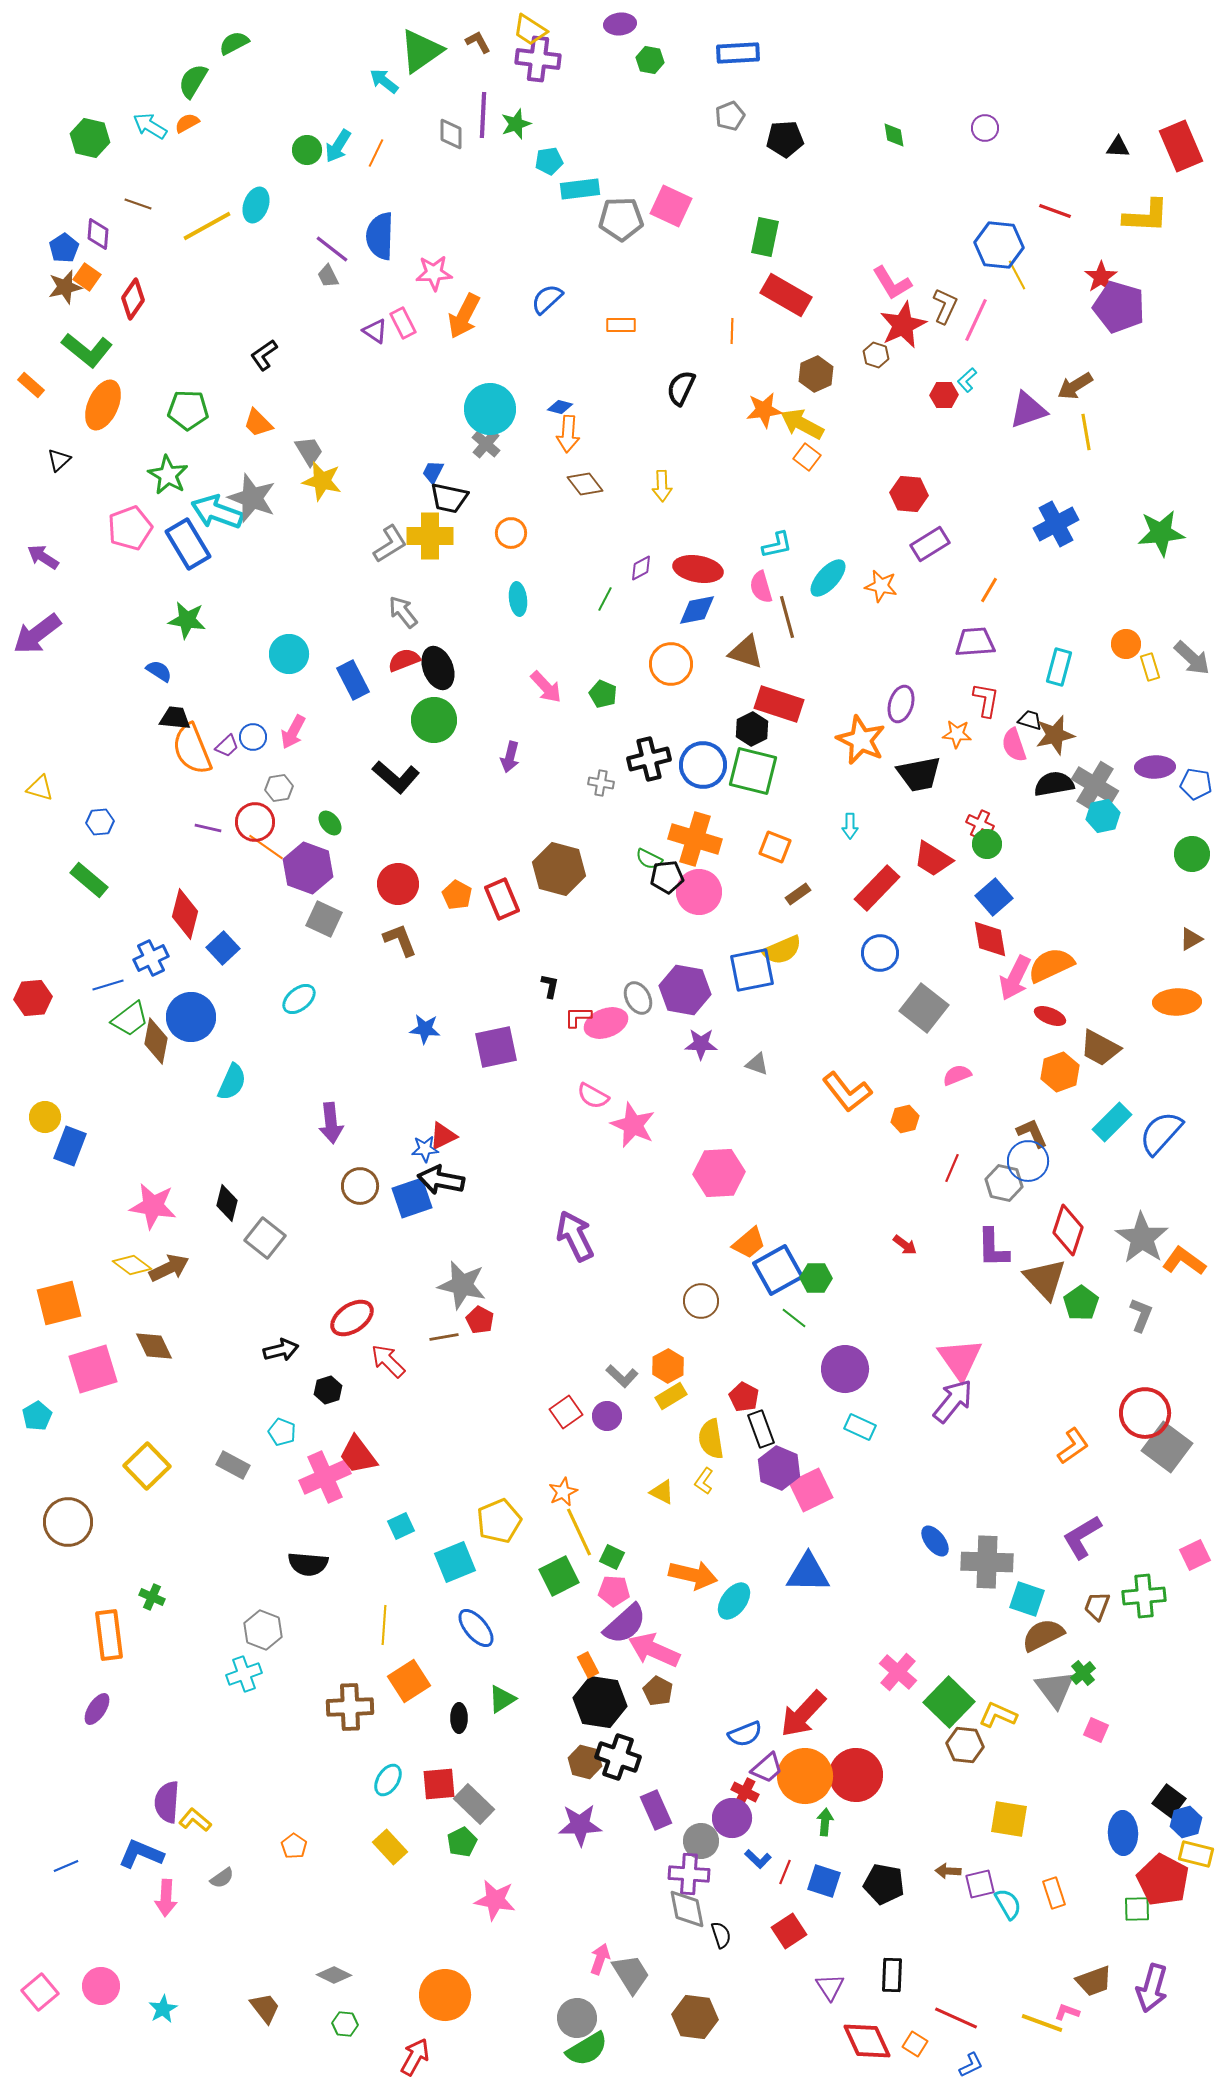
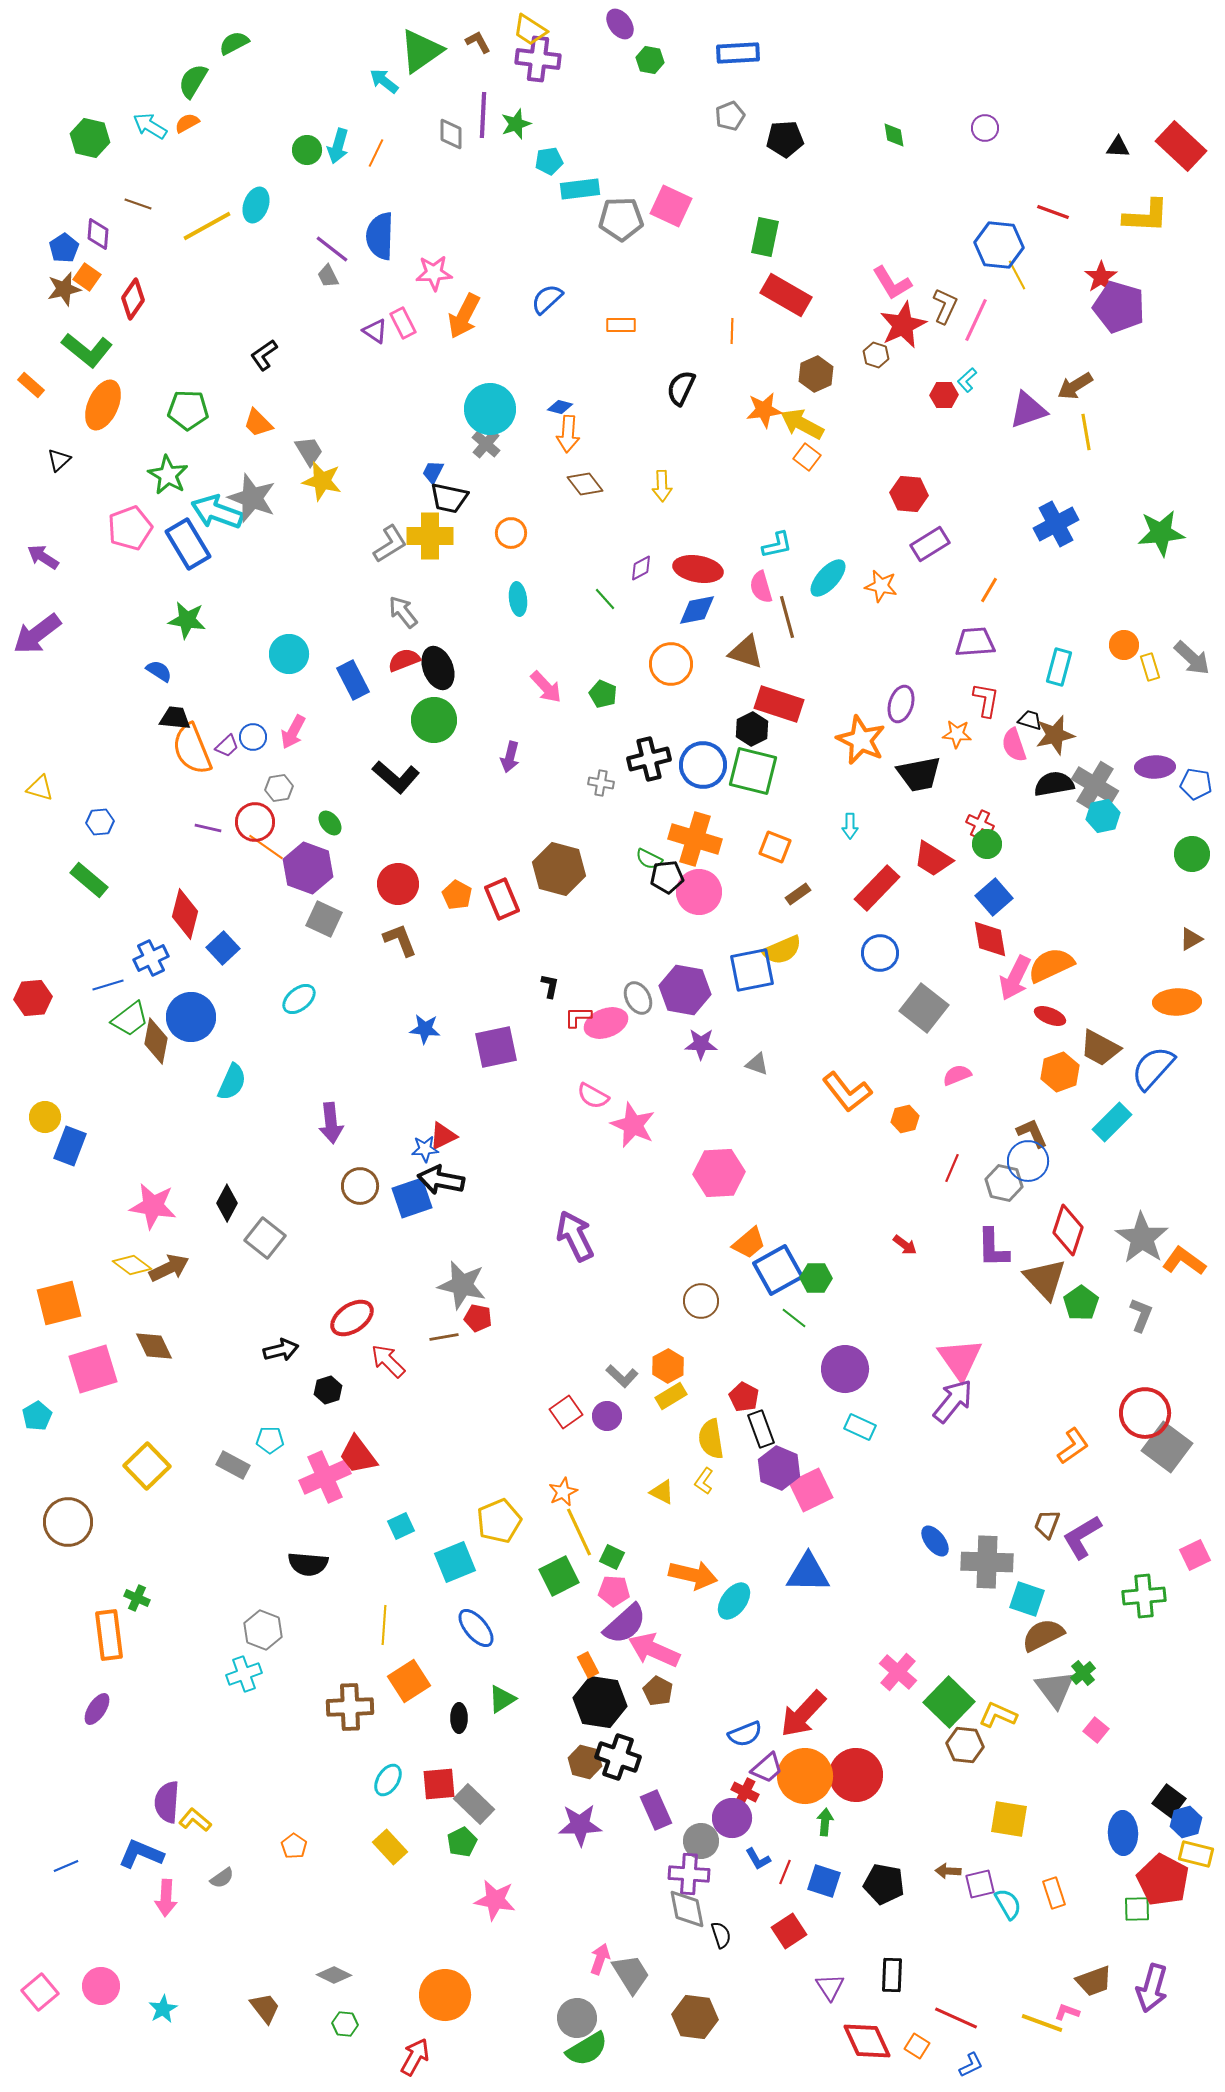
purple ellipse at (620, 24): rotated 60 degrees clockwise
cyan arrow at (338, 146): rotated 16 degrees counterclockwise
red rectangle at (1181, 146): rotated 24 degrees counterclockwise
red line at (1055, 211): moved 2 px left, 1 px down
brown star at (65, 287): moved 1 px left, 2 px down
green line at (605, 599): rotated 70 degrees counterclockwise
orange circle at (1126, 644): moved 2 px left, 1 px down
blue semicircle at (1161, 1133): moved 8 px left, 65 px up
black diamond at (227, 1203): rotated 15 degrees clockwise
red pentagon at (480, 1320): moved 2 px left, 2 px up; rotated 16 degrees counterclockwise
cyan pentagon at (282, 1432): moved 12 px left, 8 px down; rotated 20 degrees counterclockwise
green cross at (152, 1597): moved 15 px left, 1 px down
brown trapezoid at (1097, 1606): moved 50 px left, 82 px up
pink square at (1096, 1730): rotated 15 degrees clockwise
blue L-shape at (758, 1859): rotated 16 degrees clockwise
orange square at (915, 2044): moved 2 px right, 2 px down
